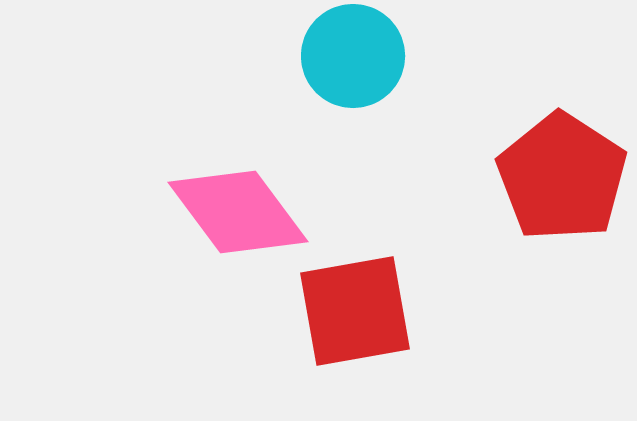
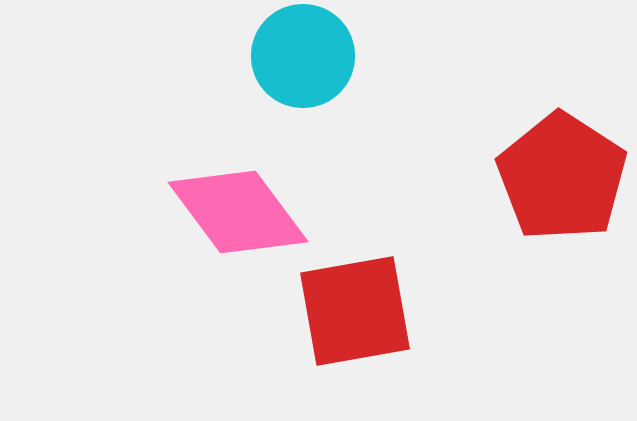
cyan circle: moved 50 px left
